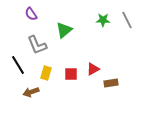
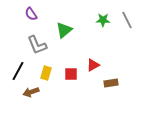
black line: moved 6 px down; rotated 60 degrees clockwise
red triangle: moved 4 px up
